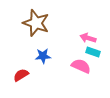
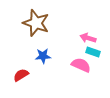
pink semicircle: moved 1 px up
